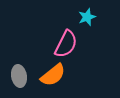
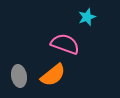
pink semicircle: moved 1 px left; rotated 96 degrees counterclockwise
